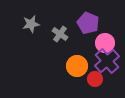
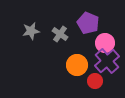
gray star: moved 7 px down
orange circle: moved 1 px up
red circle: moved 2 px down
